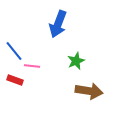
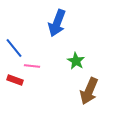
blue arrow: moved 1 px left, 1 px up
blue line: moved 3 px up
green star: rotated 18 degrees counterclockwise
brown arrow: rotated 104 degrees clockwise
